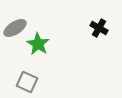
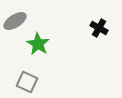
gray ellipse: moved 7 px up
